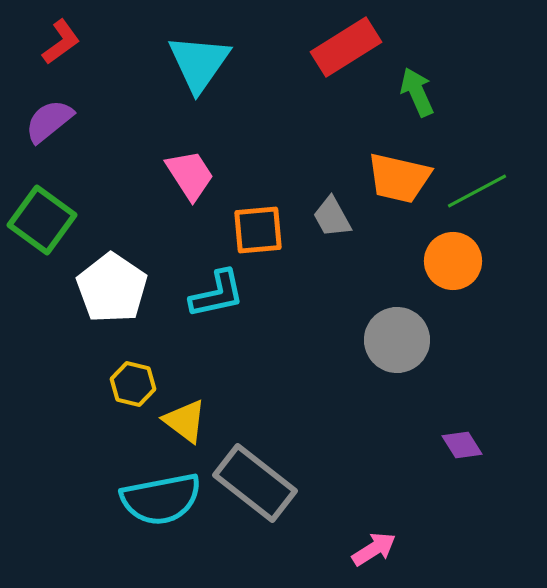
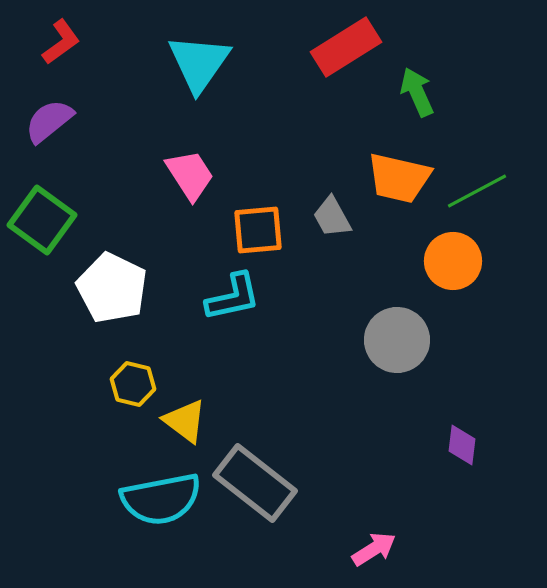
white pentagon: rotated 8 degrees counterclockwise
cyan L-shape: moved 16 px right, 3 px down
purple diamond: rotated 39 degrees clockwise
